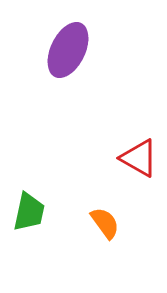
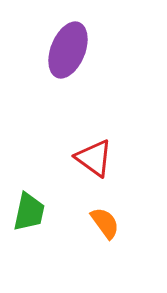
purple ellipse: rotated 4 degrees counterclockwise
red triangle: moved 45 px left; rotated 6 degrees clockwise
